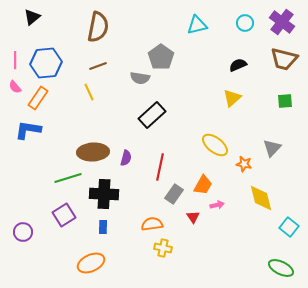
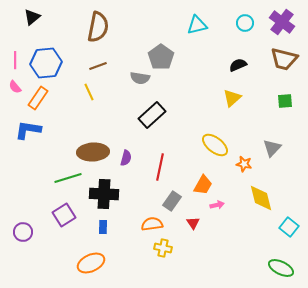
gray rectangle: moved 2 px left, 7 px down
red triangle: moved 6 px down
